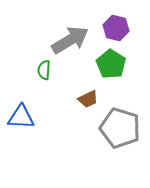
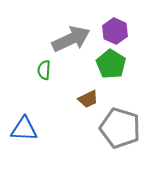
purple hexagon: moved 1 px left, 3 px down; rotated 10 degrees clockwise
gray arrow: moved 1 px right, 1 px up; rotated 6 degrees clockwise
blue triangle: moved 3 px right, 12 px down
